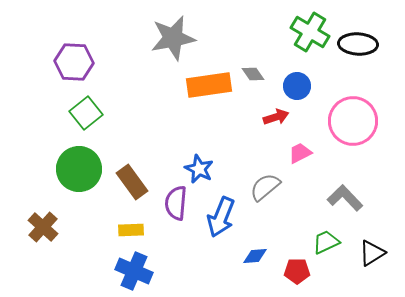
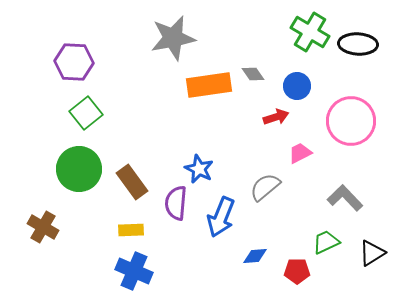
pink circle: moved 2 px left
brown cross: rotated 12 degrees counterclockwise
